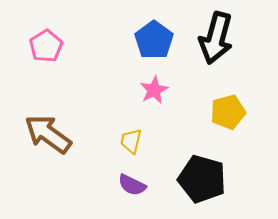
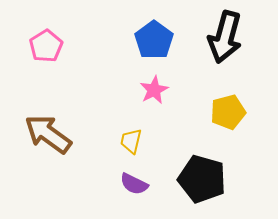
black arrow: moved 9 px right, 1 px up
purple semicircle: moved 2 px right, 1 px up
